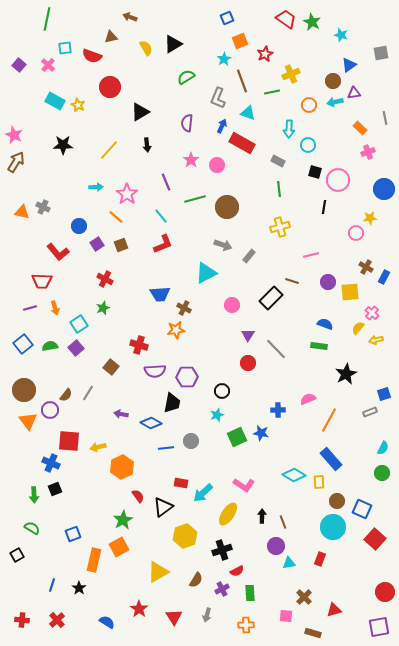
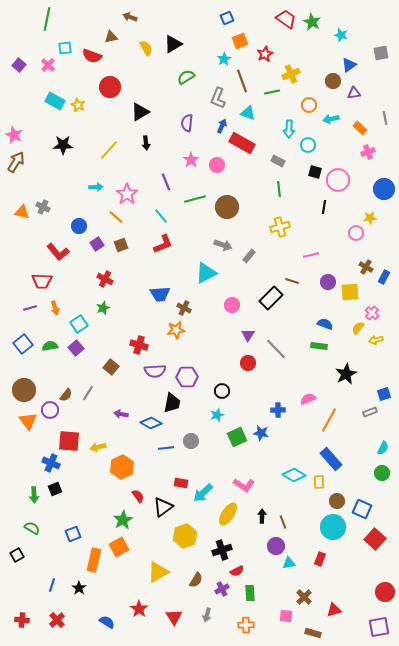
cyan arrow at (335, 102): moved 4 px left, 17 px down
black arrow at (147, 145): moved 1 px left, 2 px up
